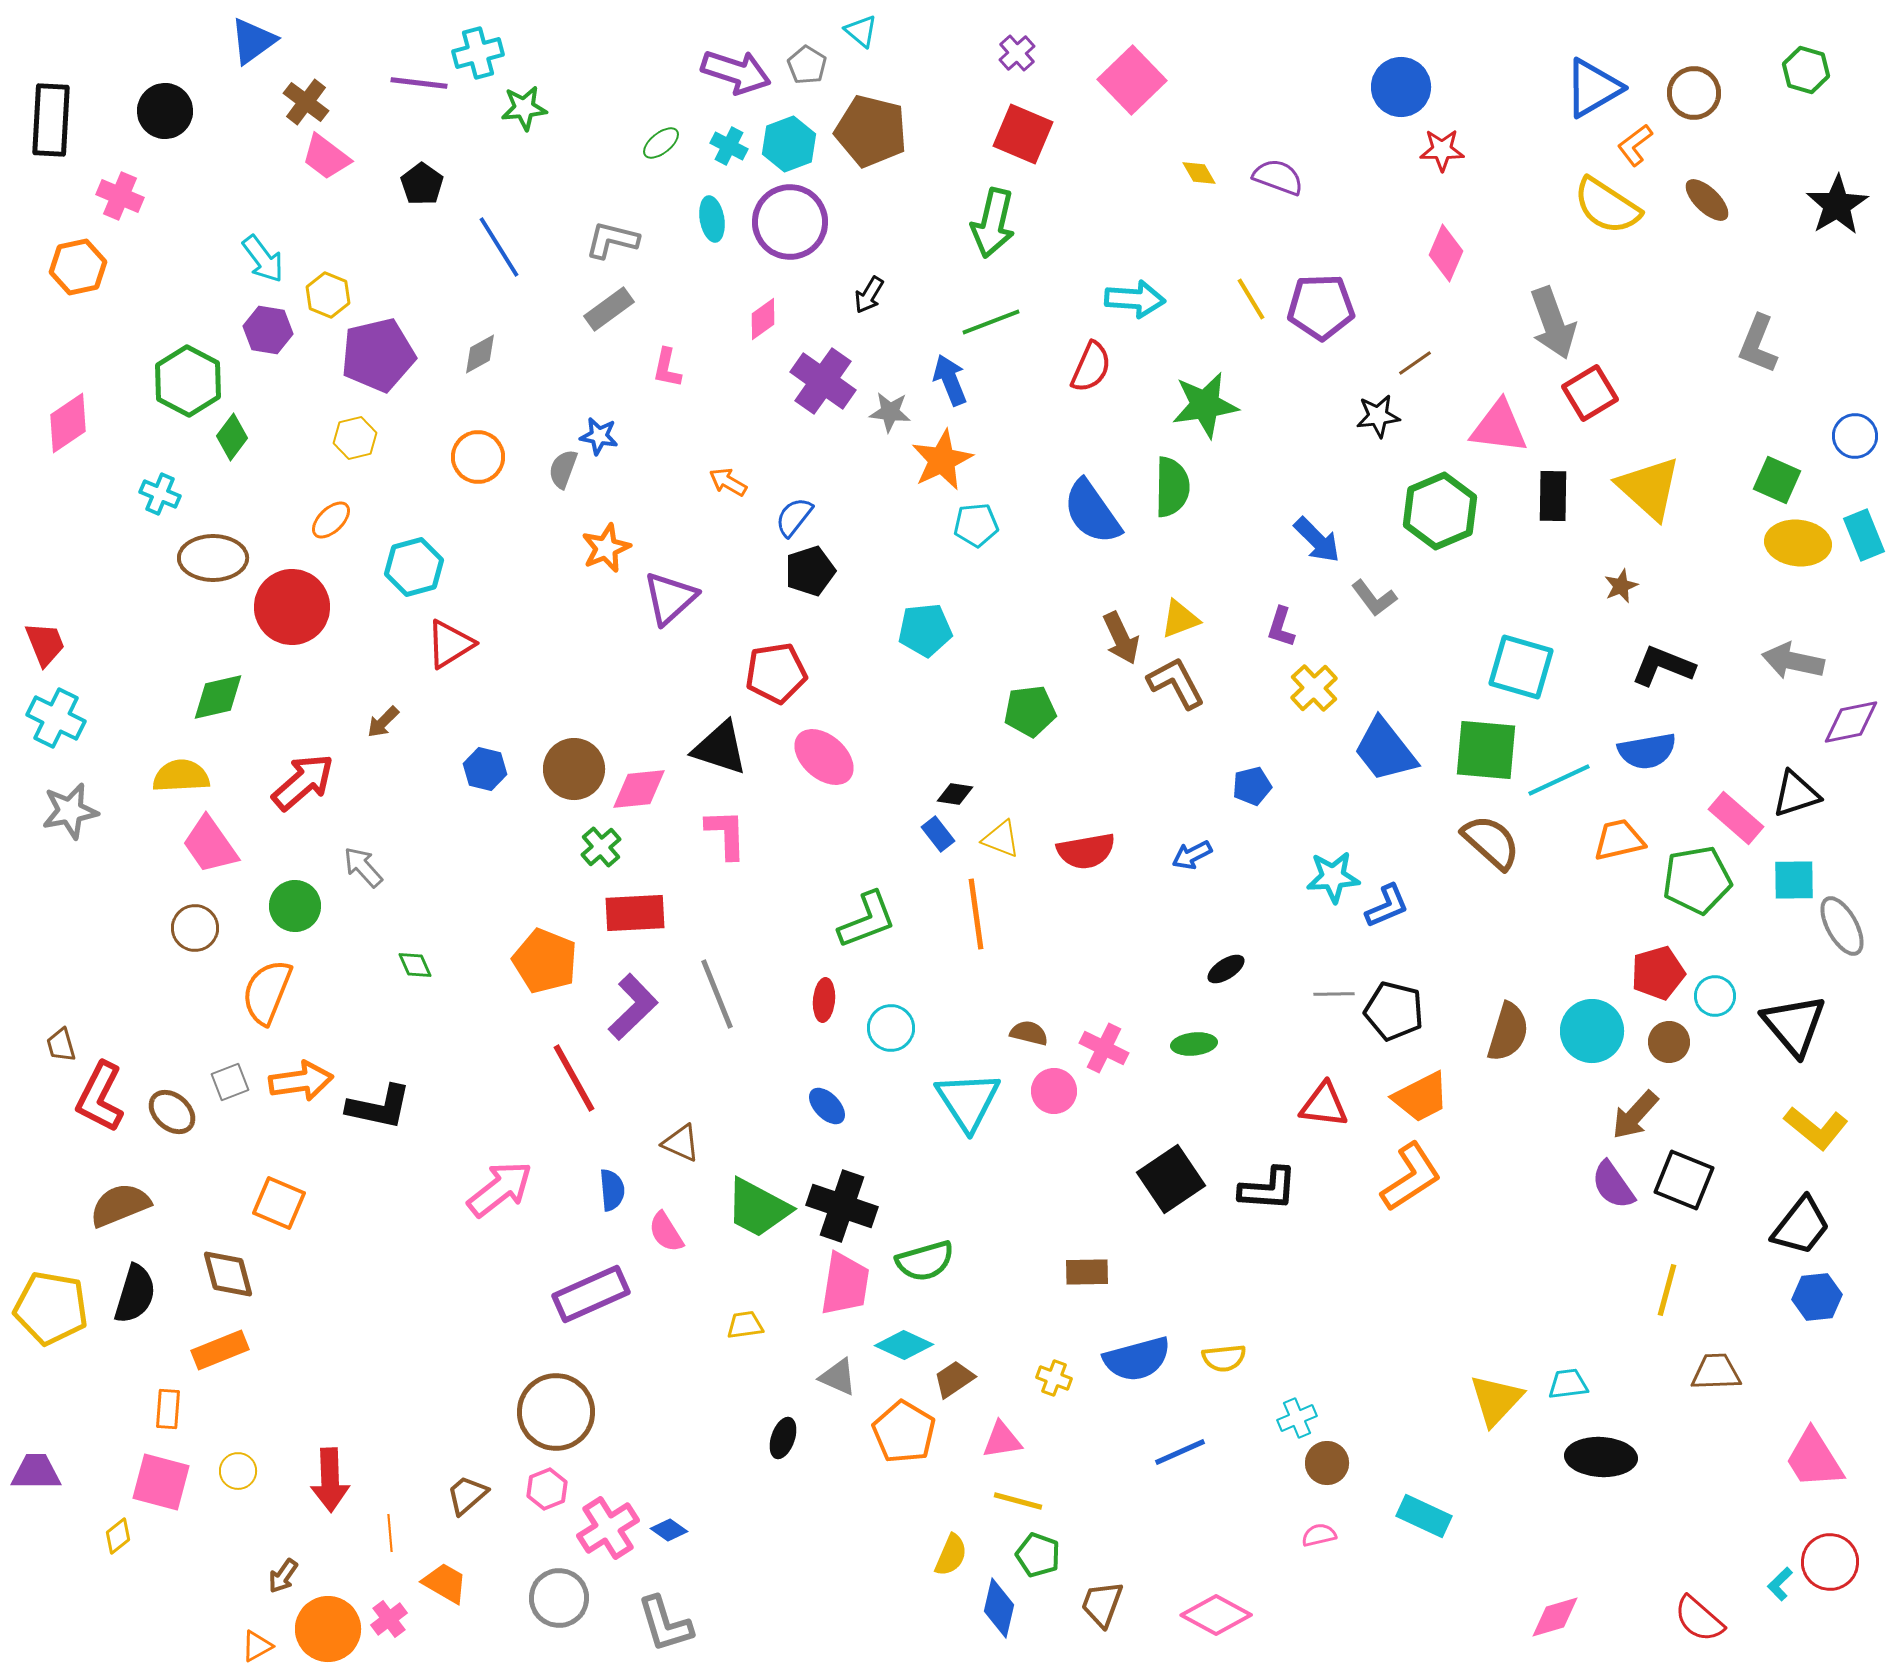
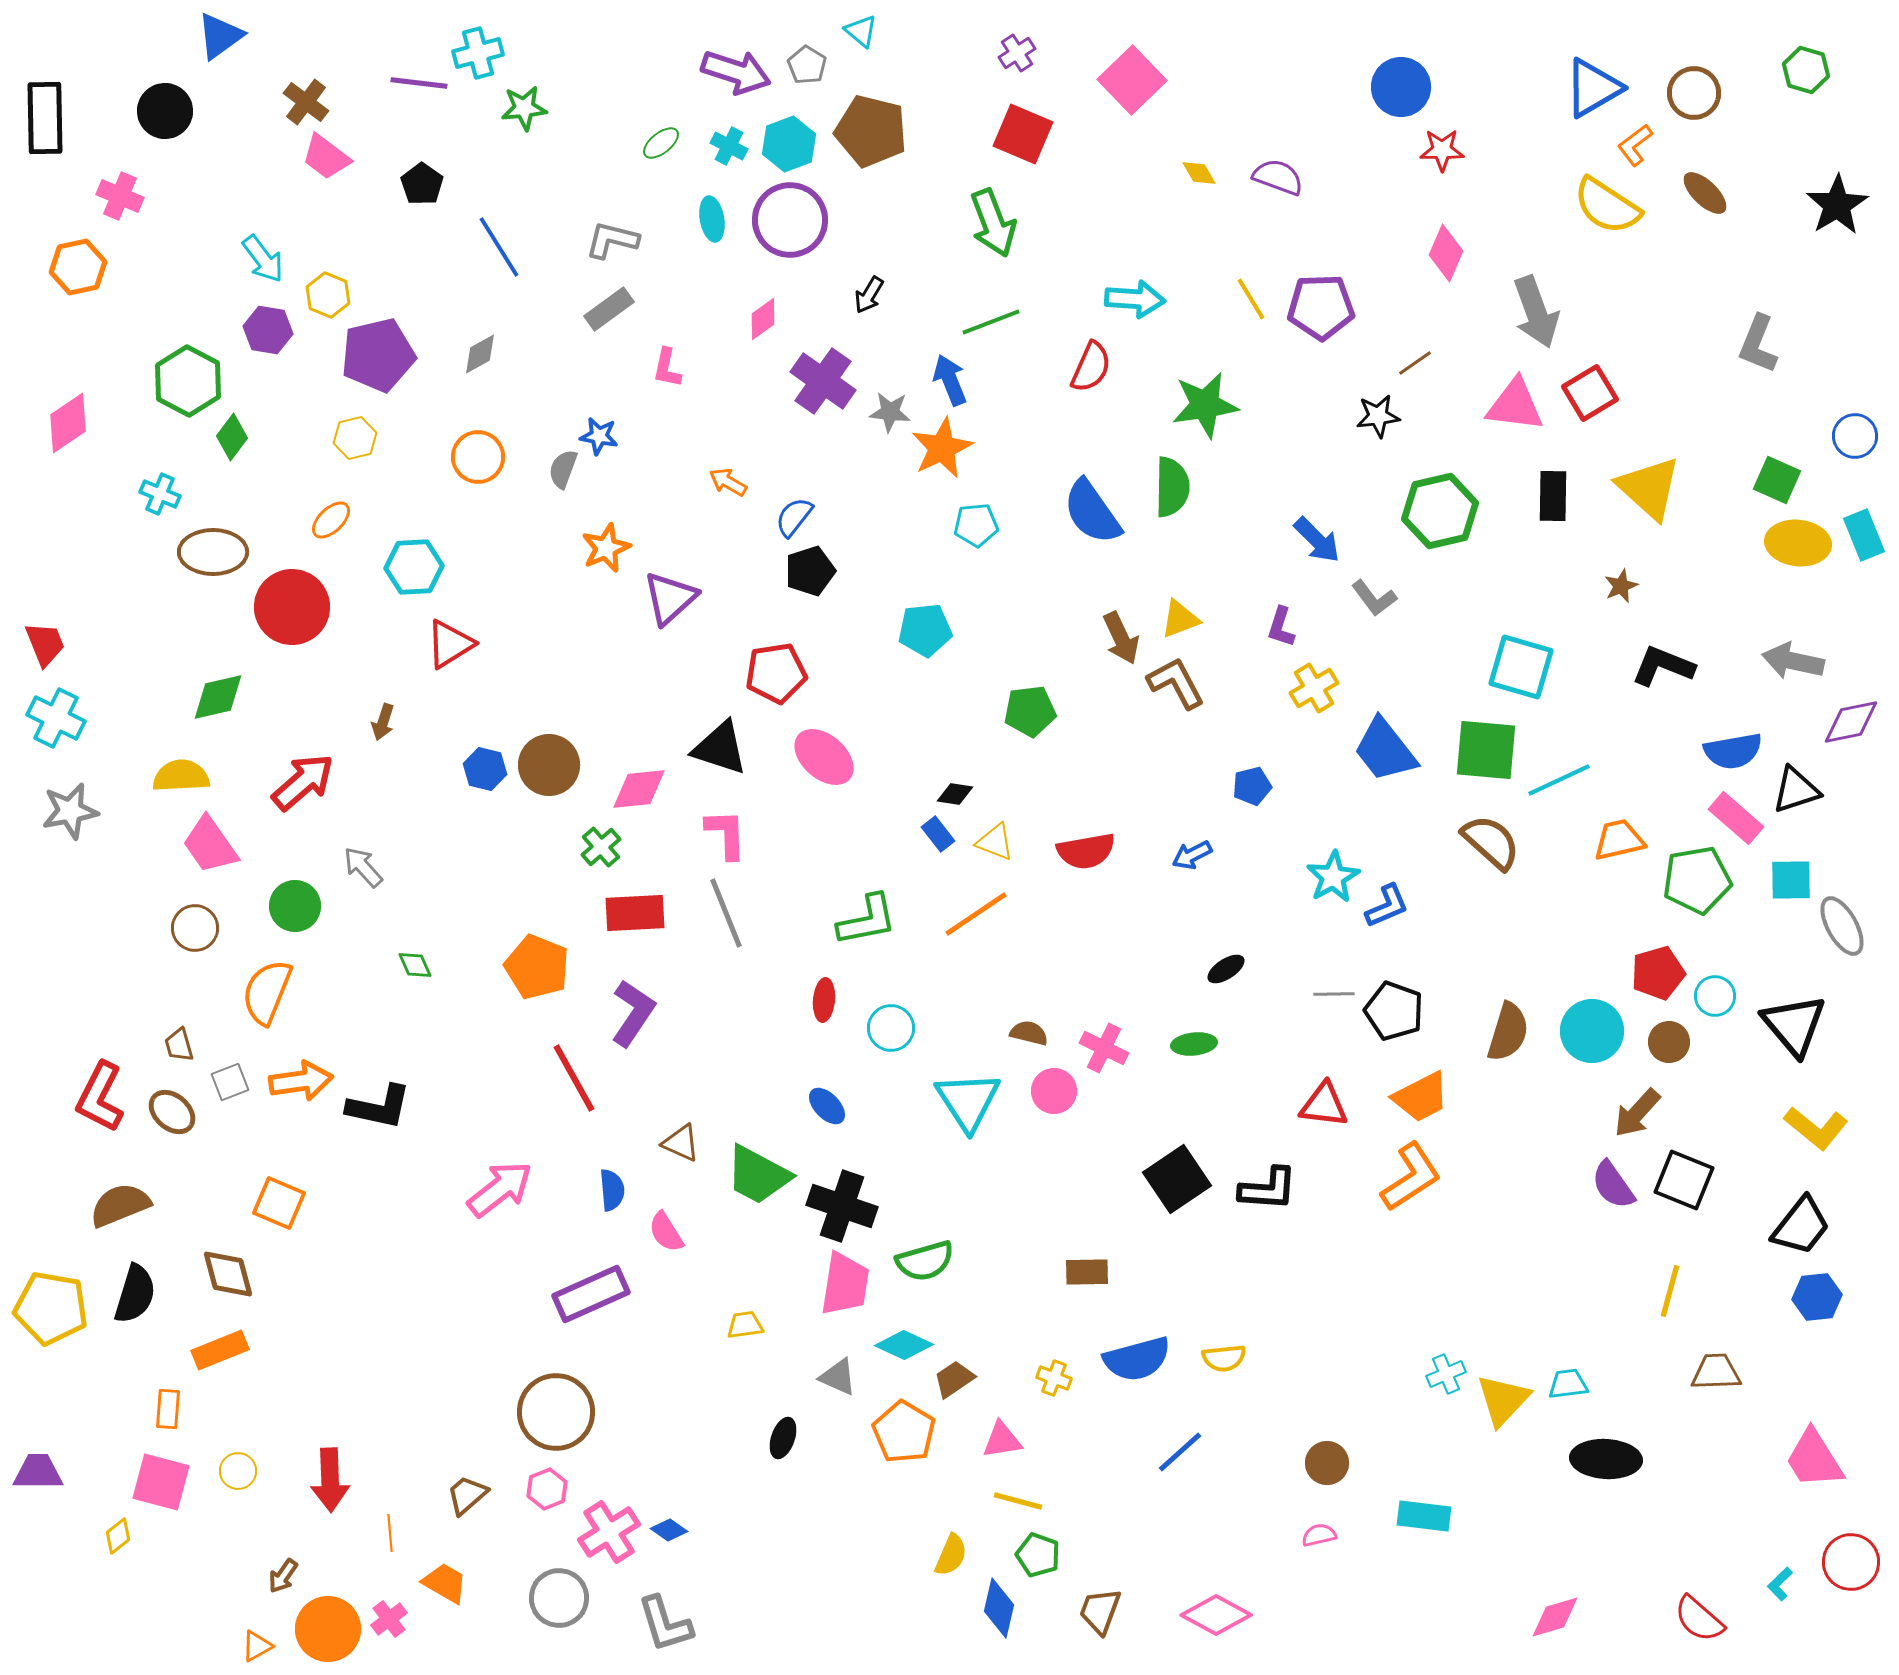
blue triangle at (253, 41): moved 33 px left, 5 px up
purple cross at (1017, 53): rotated 9 degrees clockwise
black rectangle at (51, 120): moved 6 px left, 2 px up; rotated 4 degrees counterclockwise
brown ellipse at (1707, 200): moved 2 px left, 7 px up
purple circle at (790, 222): moved 2 px up
green arrow at (993, 223): rotated 34 degrees counterclockwise
gray arrow at (1553, 323): moved 17 px left, 11 px up
pink triangle at (1499, 427): moved 16 px right, 22 px up
orange star at (942, 460): moved 12 px up
green hexagon at (1440, 511): rotated 10 degrees clockwise
brown ellipse at (213, 558): moved 6 px up
cyan hexagon at (414, 567): rotated 12 degrees clockwise
yellow cross at (1314, 688): rotated 12 degrees clockwise
brown arrow at (383, 722): rotated 27 degrees counterclockwise
blue semicircle at (1647, 751): moved 86 px right
brown circle at (574, 769): moved 25 px left, 4 px up
black triangle at (1796, 794): moved 4 px up
yellow triangle at (1001, 839): moved 6 px left, 3 px down
cyan star at (1333, 877): rotated 26 degrees counterclockwise
cyan square at (1794, 880): moved 3 px left
orange line at (976, 914): rotated 64 degrees clockwise
green L-shape at (867, 920): rotated 10 degrees clockwise
orange pentagon at (545, 961): moved 8 px left, 6 px down
gray line at (717, 994): moved 9 px right, 81 px up
purple L-shape at (633, 1007): moved 6 px down; rotated 12 degrees counterclockwise
black pentagon at (1394, 1011): rotated 6 degrees clockwise
brown trapezoid at (61, 1045): moved 118 px right
brown arrow at (1635, 1115): moved 2 px right, 2 px up
black square at (1171, 1179): moved 6 px right
green trapezoid at (758, 1208): moved 33 px up
yellow line at (1667, 1290): moved 3 px right, 1 px down
yellow triangle at (1496, 1400): moved 7 px right
cyan cross at (1297, 1418): moved 149 px right, 44 px up
blue line at (1180, 1452): rotated 18 degrees counterclockwise
black ellipse at (1601, 1457): moved 5 px right, 2 px down
purple trapezoid at (36, 1472): moved 2 px right
cyan rectangle at (1424, 1516): rotated 18 degrees counterclockwise
pink cross at (608, 1528): moved 1 px right, 4 px down
red circle at (1830, 1562): moved 21 px right
brown trapezoid at (1102, 1604): moved 2 px left, 7 px down
